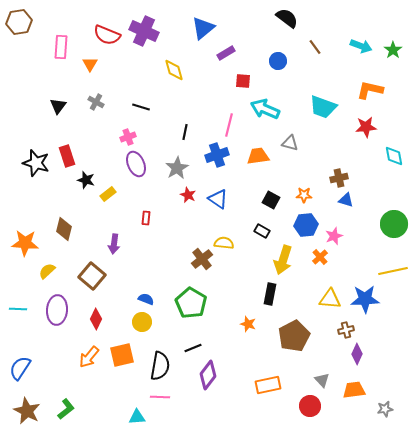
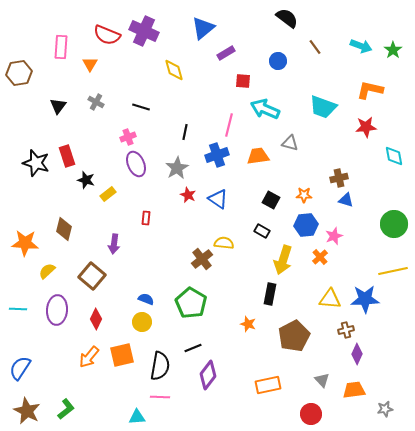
brown hexagon at (19, 22): moved 51 px down
red circle at (310, 406): moved 1 px right, 8 px down
